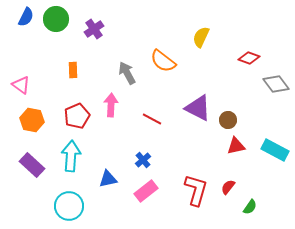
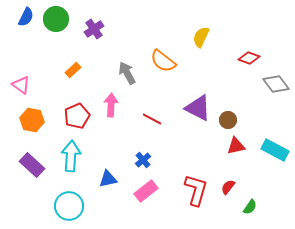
orange rectangle: rotated 49 degrees clockwise
